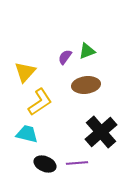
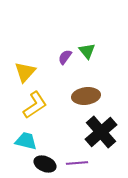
green triangle: rotated 48 degrees counterclockwise
brown ellipse: moved 11 px down
yellow L-shape: moved 5 px left, 3 px down
cyan trapezoid: moved 1 px left, 7 px down
